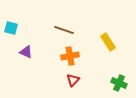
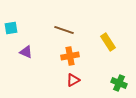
cyan square: rotated 24 degrees counterclockwise
red triangle: rotated 16 degrees clockwise
